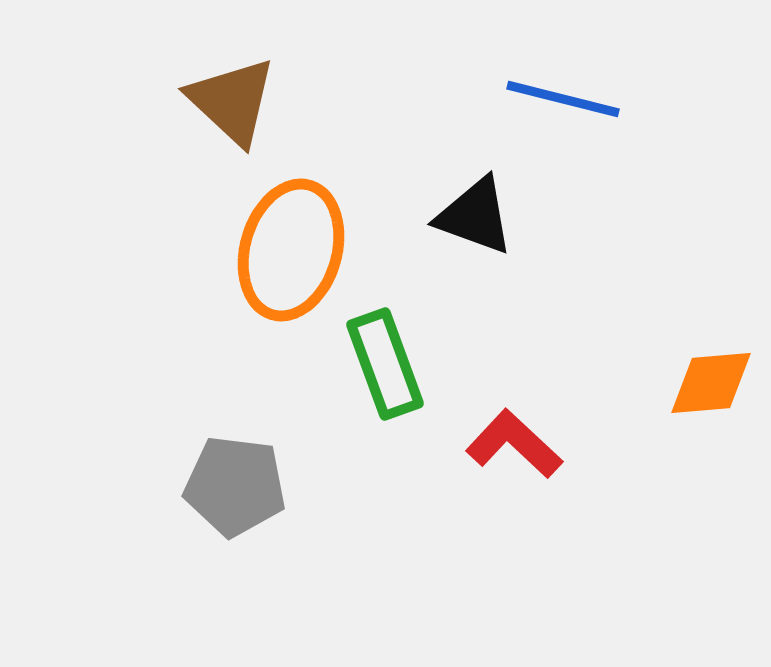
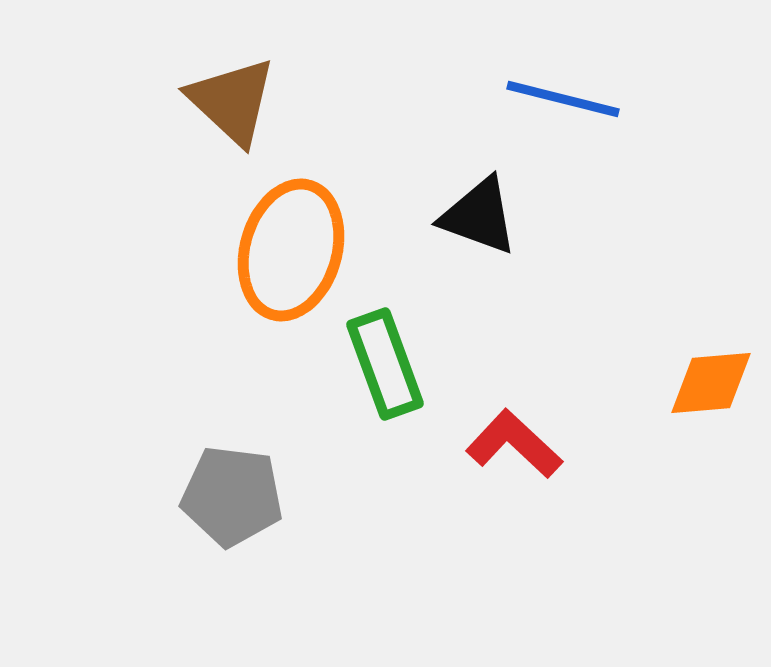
black triangle: moved 4 px right
gray pentagon: moved 3 px left, 10 px down
